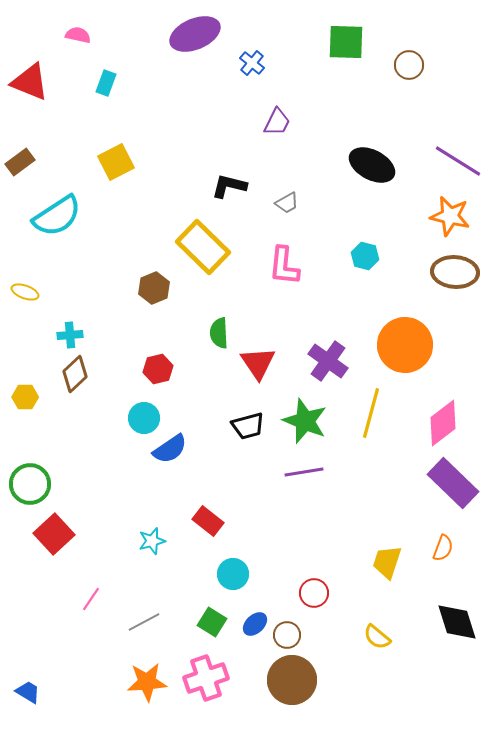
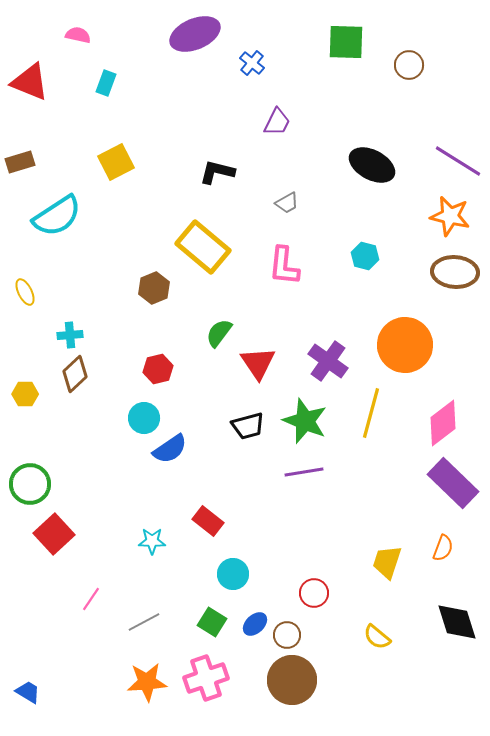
brown rectangle at (20, 162): rotated 20 degrees clockwise
black L-shape at (229, 186): moved 12 px left, 14 px up
yellow rectangle at (203, 247): rotated 4 degrees counterclockwise
yellow ellipse at (25, 292): rotated 44 degrees clockwise
green semicircle at (219, 333): rotated 40 degrees clockwise
yellow hexagon at (25, 397): moved 3 px up
cyan star at (152, 541): rotated 16 degrees clockwise
